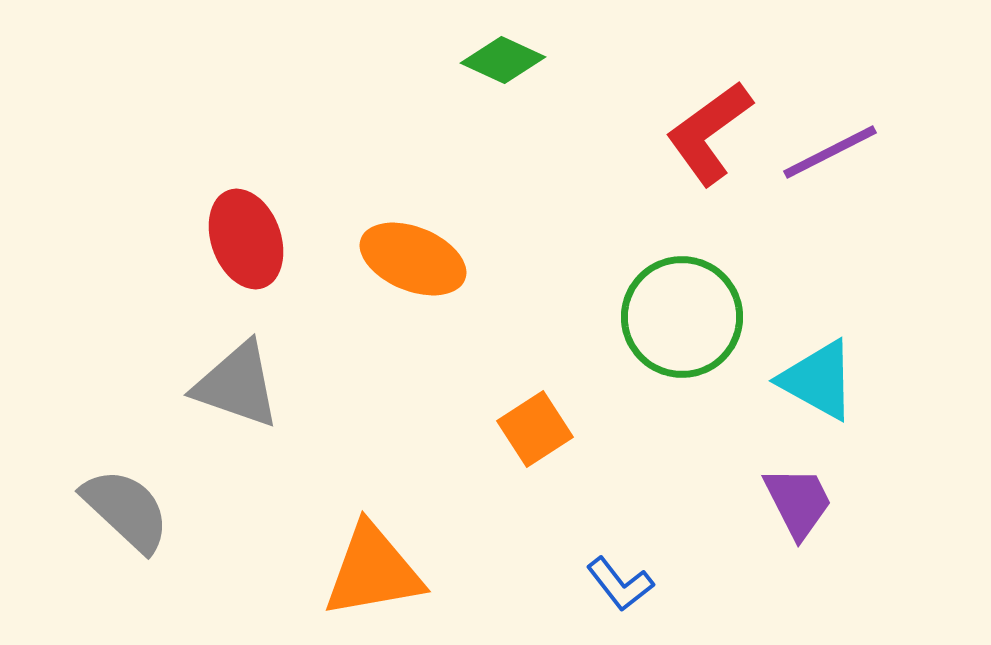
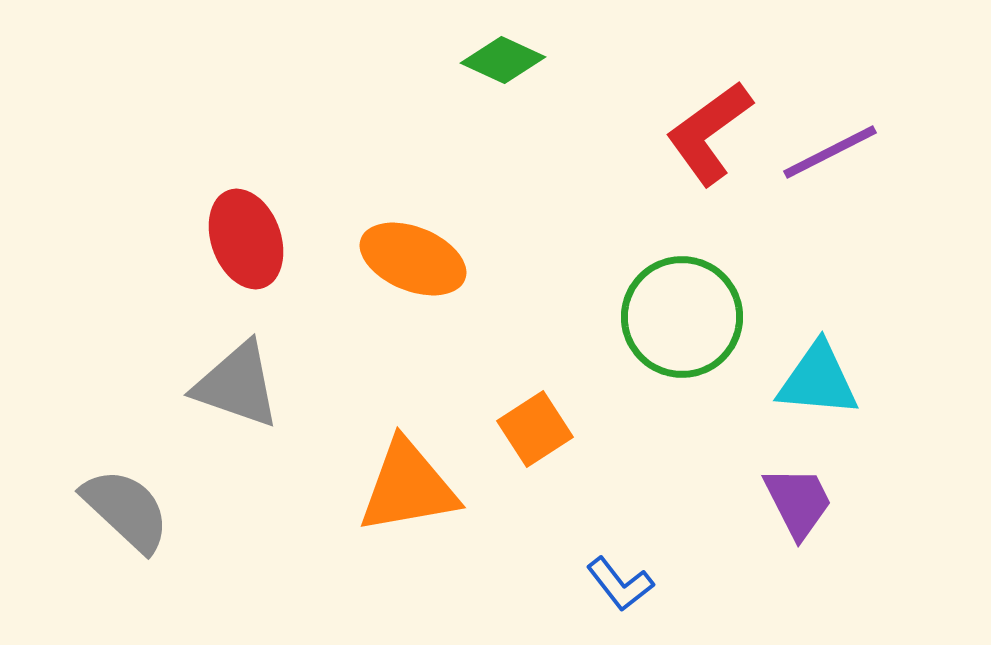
cyan triangle: rotated 24 degrees counterclockwise
orange triangle: moved 35 px right, 84 px up
